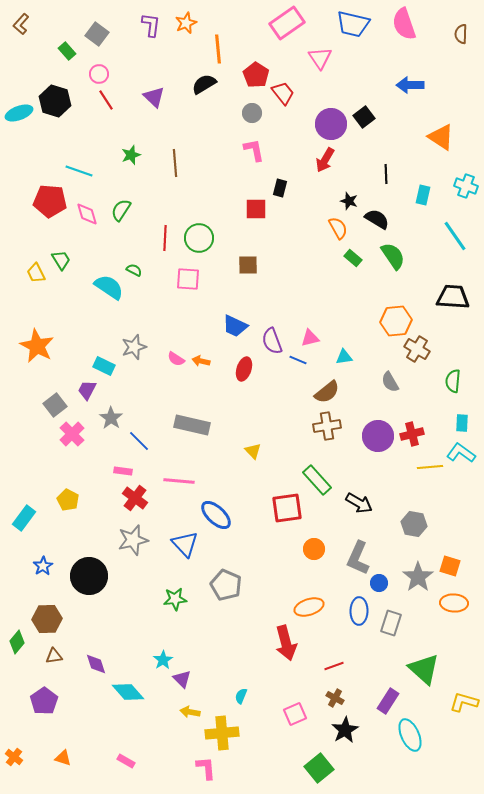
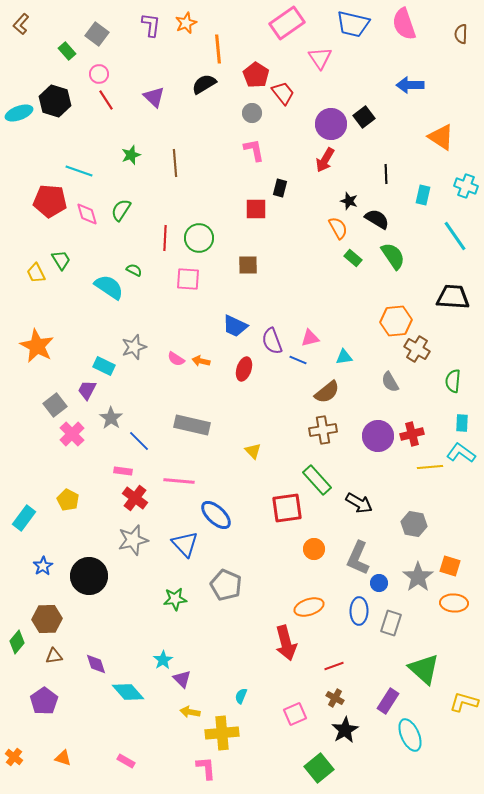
brown cross at (327, 426): moved 4 px left, 4 px down
